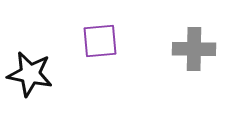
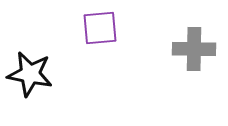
purple square: moved 13 px up
